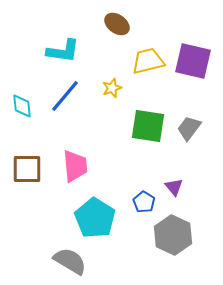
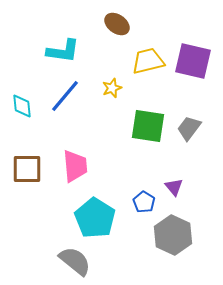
gray semicircle: moved 5 px right; rotated 8 degrees clockwise
